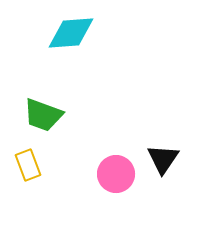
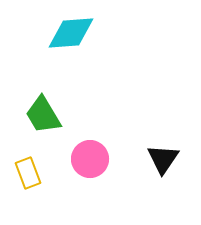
green trapezoid: rotated 39 degrees clockwise
yellow rectangle: moved 8 px down
pink circle: moved 26 px left, 15 px up
